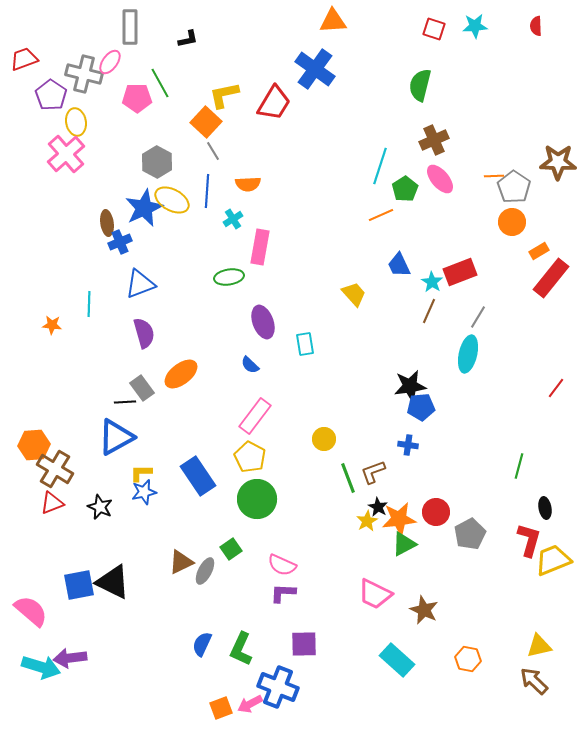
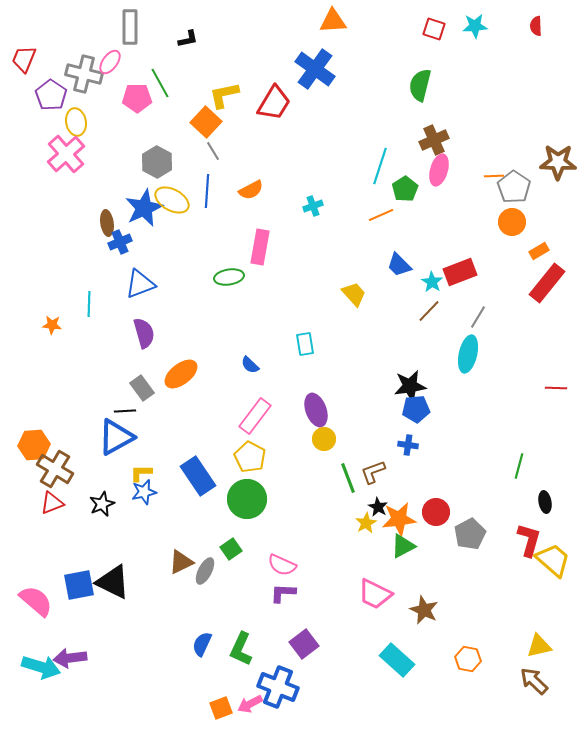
red trapezoid at (24, 59): rotated 48 degrees counterclockwise
pink ellipse at (440, 179): moved 1 px left, 9 px up; rotated 56 degrees clockwise
orange semicircle at (248, 184): moved 3 px right, 6 px down; rotated 25 degrees counterclockwise
cyan cross at (233, 219): moved 80 px right, 13 px up; rotated 12 degrees clockwise
blue trapezoid at (399, 265): rotated 20 degrees counterclockwise
red rectangle at (551, 278): moved 4 px left, 5 px down
brown line at (429, 311): rotated 20 degrees clockwise
purple ellipse at (263, 322): moved 53 px right, 88 px down
red line at (556, 388): rotated 55 degrees clockwise
black line at (125, 402): moved 9 px down
blue pentagon at (421, 407): moved 5 px left, 2 px down
green circle at (257, 499): moved 10 px left
black star at (100, 507): moved 2 px right, 3 px up; rotated 25 degrees clockwise
black ellipse at (545, 508): moved 6 px up
yellow star at (367, 521): moved 1 px left, 2 px down
green triangle at (404, 544): moved 1 px left, 2 px down
yellow trapezoid at (553, 560): rotated 63 degrees clockwise
pink semicircle at (31, 611): moved 5 px right, 10 px up
purple square at (304, 644): rotated 36 degrees counterclockwise
